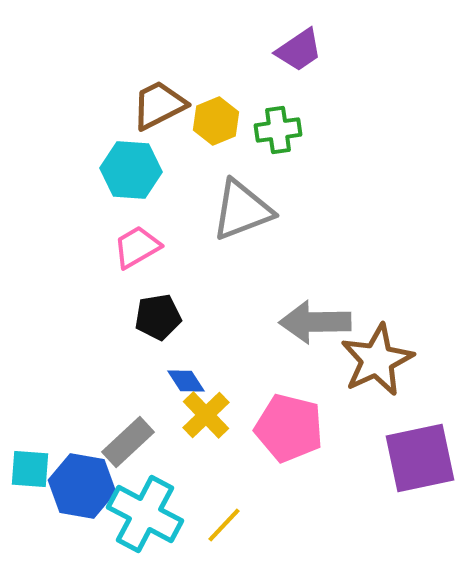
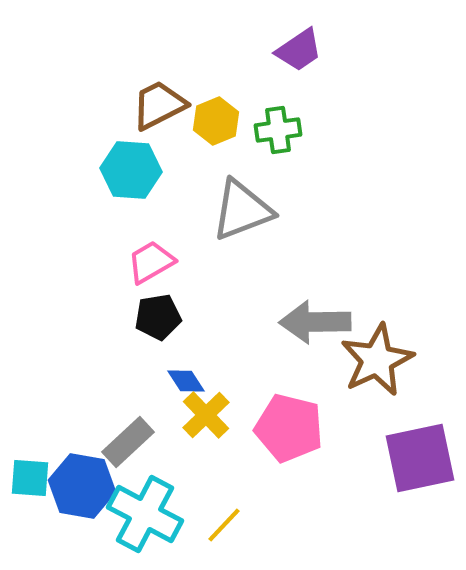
pink trapezoid: moved 14 px right, 15 px down
cyan square: moved 9 px down
